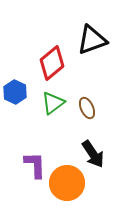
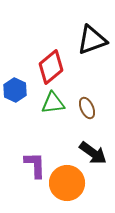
red diamond: moved 1 px left, 4 px down
blue hexagon: moved 2 px up
green triangle: rotated 30 degrees clockwise
black arrow: moved 1 px up; rotated 20 degrees counterclockwise
